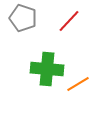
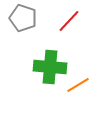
green cross: moved 3 px right, 2 px up
orange line: moved 1 px down
